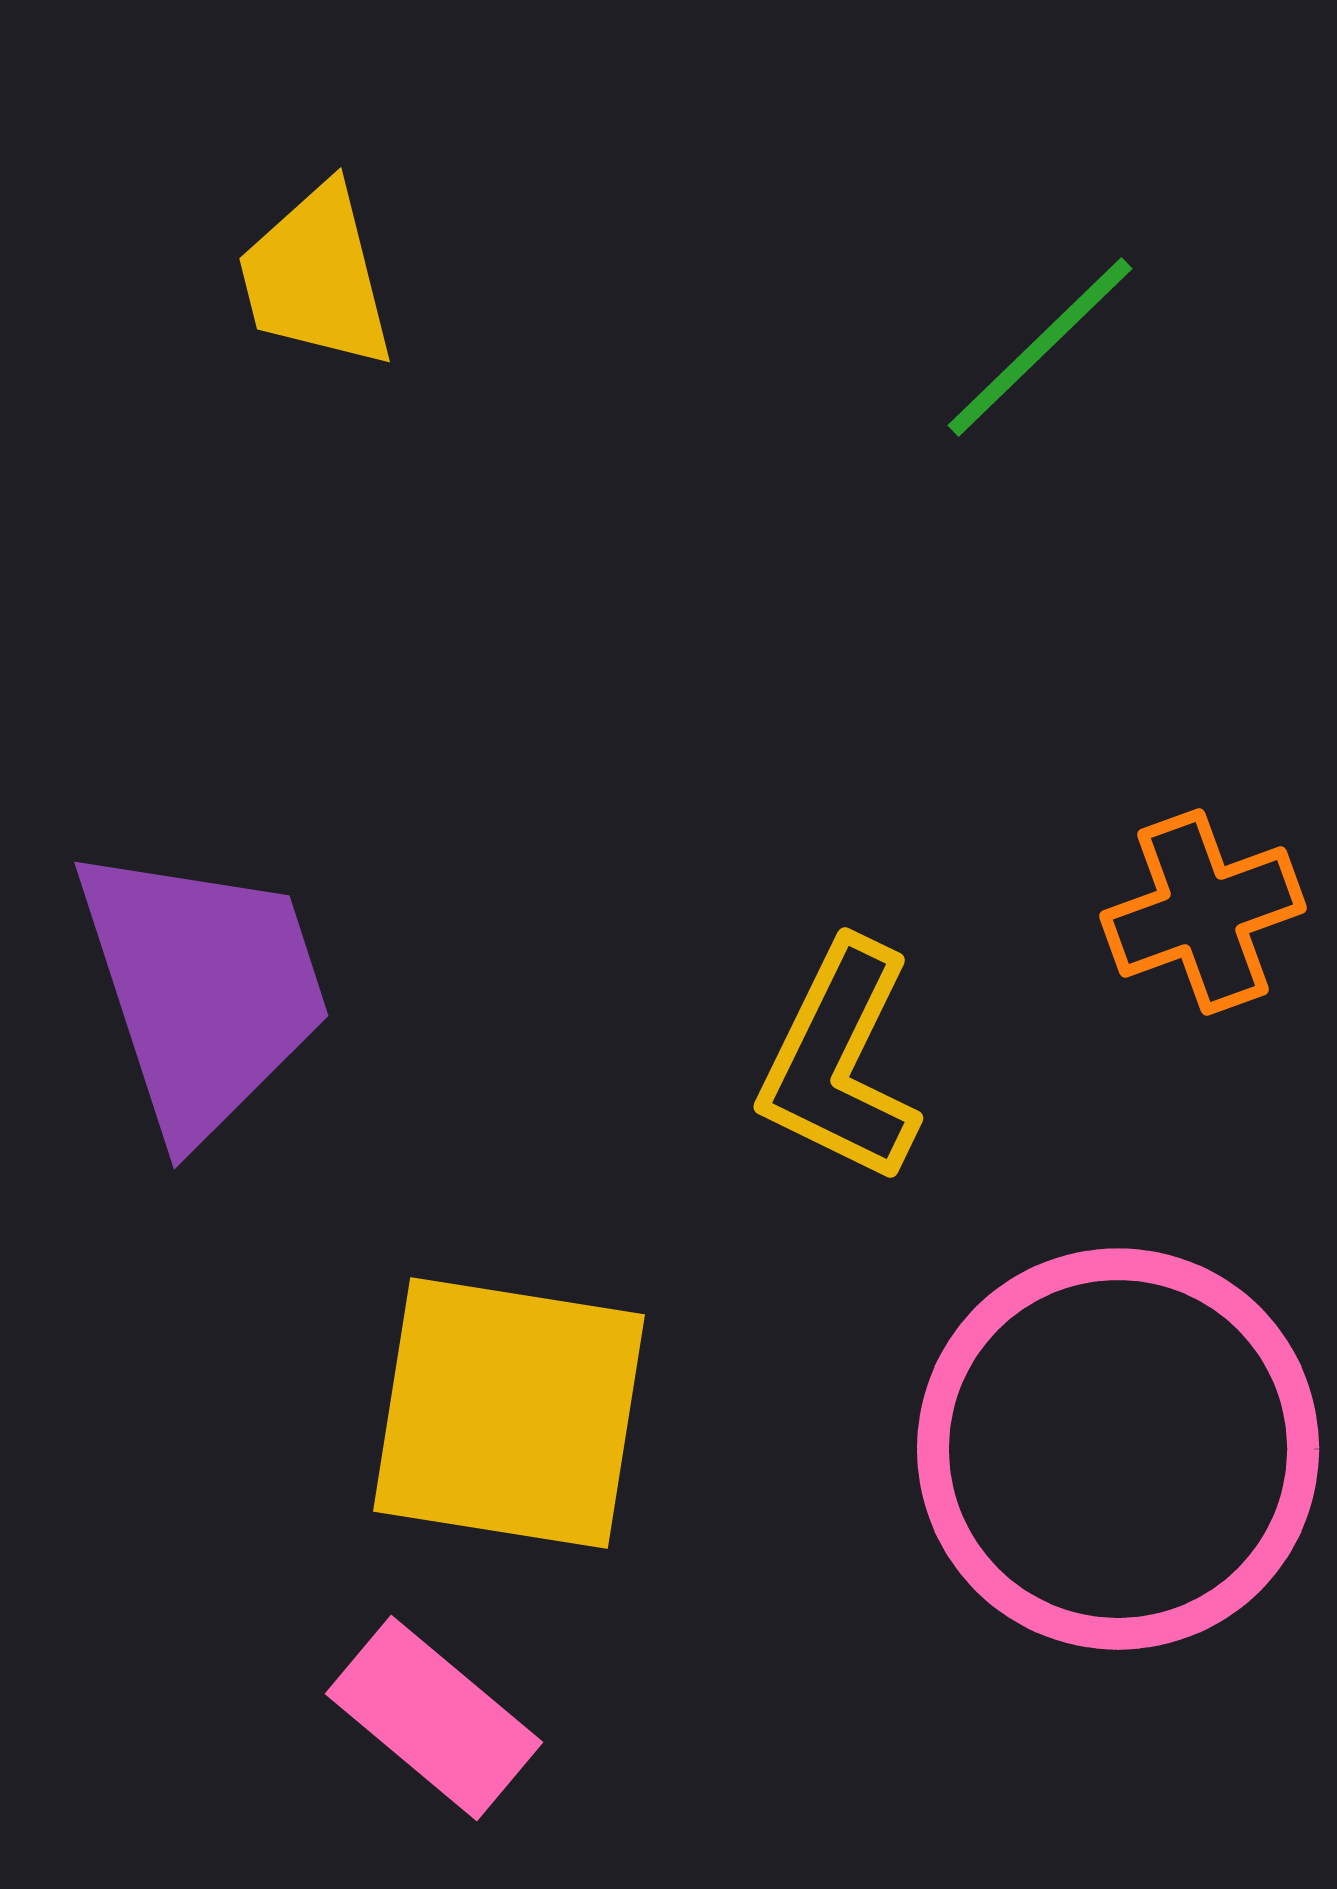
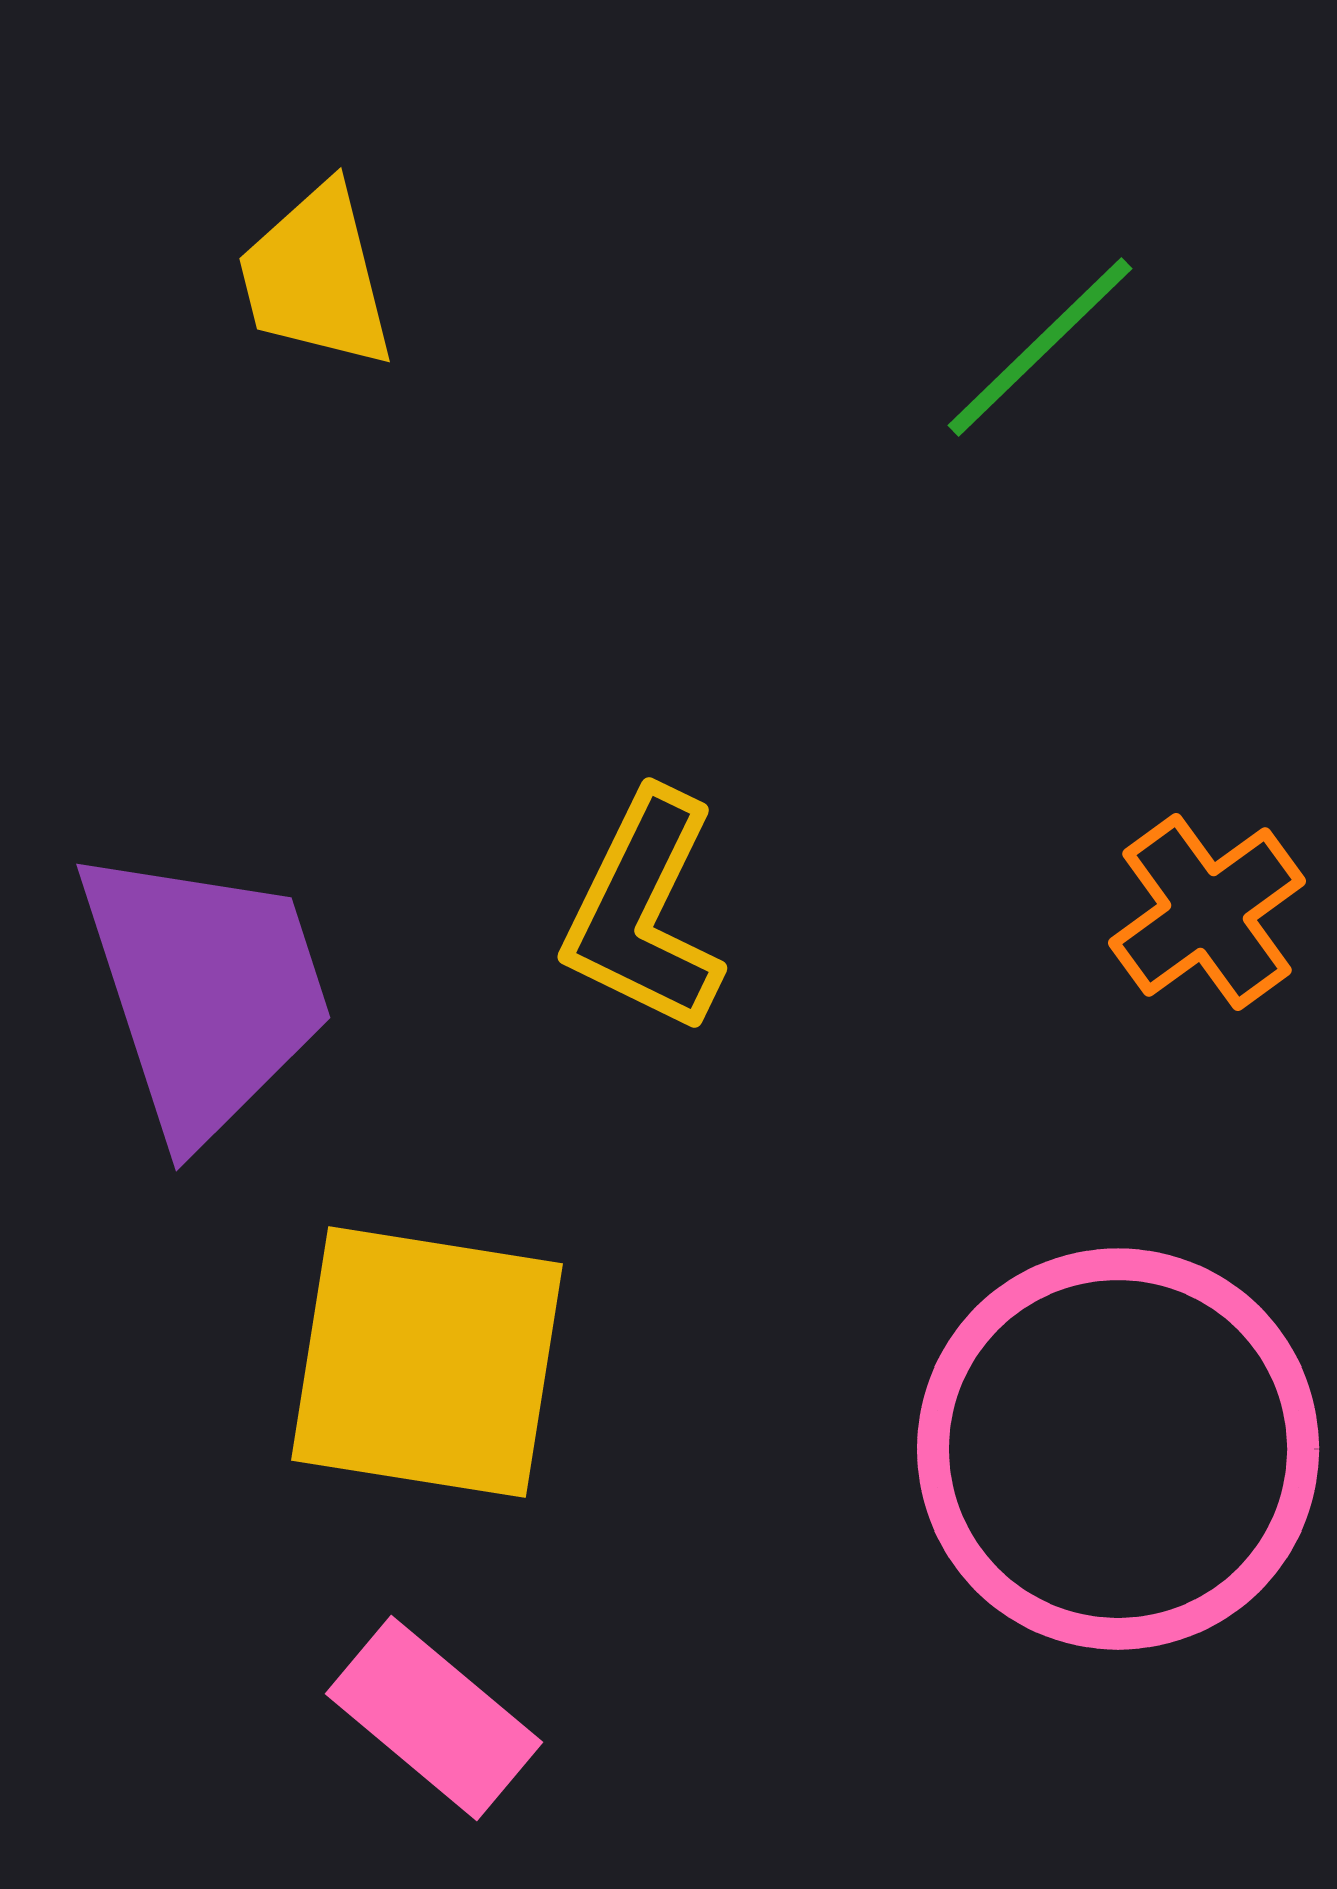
orange cross: moved 4 px right; rotated 16 degrees counterclockwise
purple trapezoid: moved 2 px right, 2 px down
yellow L-shape: moved 196 px left, 150 px up
yellow square: moved 82 px left, 51 px up
